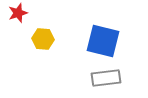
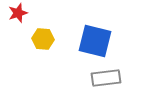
blue square: moved 8 px left
